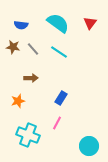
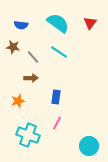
gray line: moved 8 px down
blue rectangle: moved 5 px left, 1 px up; rotated 24 degrees counterclockwise
